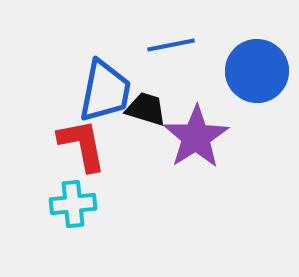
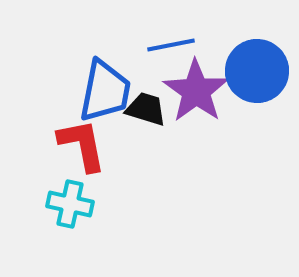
purple star: moved 46 px up; rotated 4 degrees counterclockwise
cyan cross: moved 3 px left; rotated 18 degrees clockwise
